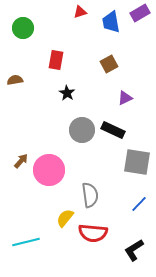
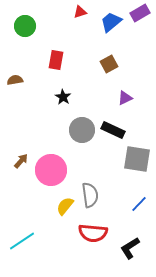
blue trapezoid: rotated 60 degrees clockwise
green circle: moved 2 px right, 2 px up
black star: moved 4 px left, 4 px down
gray square: moved 3 px up
pink circle: moved 2 px right
yellow semicircle: moved 12 px up
cyan line: moved 4 px left, 1 px up; rotated 20 degrees counterclockwise
black L-shape: moved 4 px left, 2 px up
